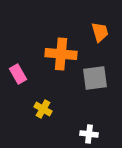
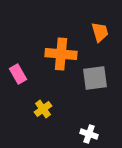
yellow cross: rotated 24 degrees clockwise
white cross: rotated 12 degrees clockwise
